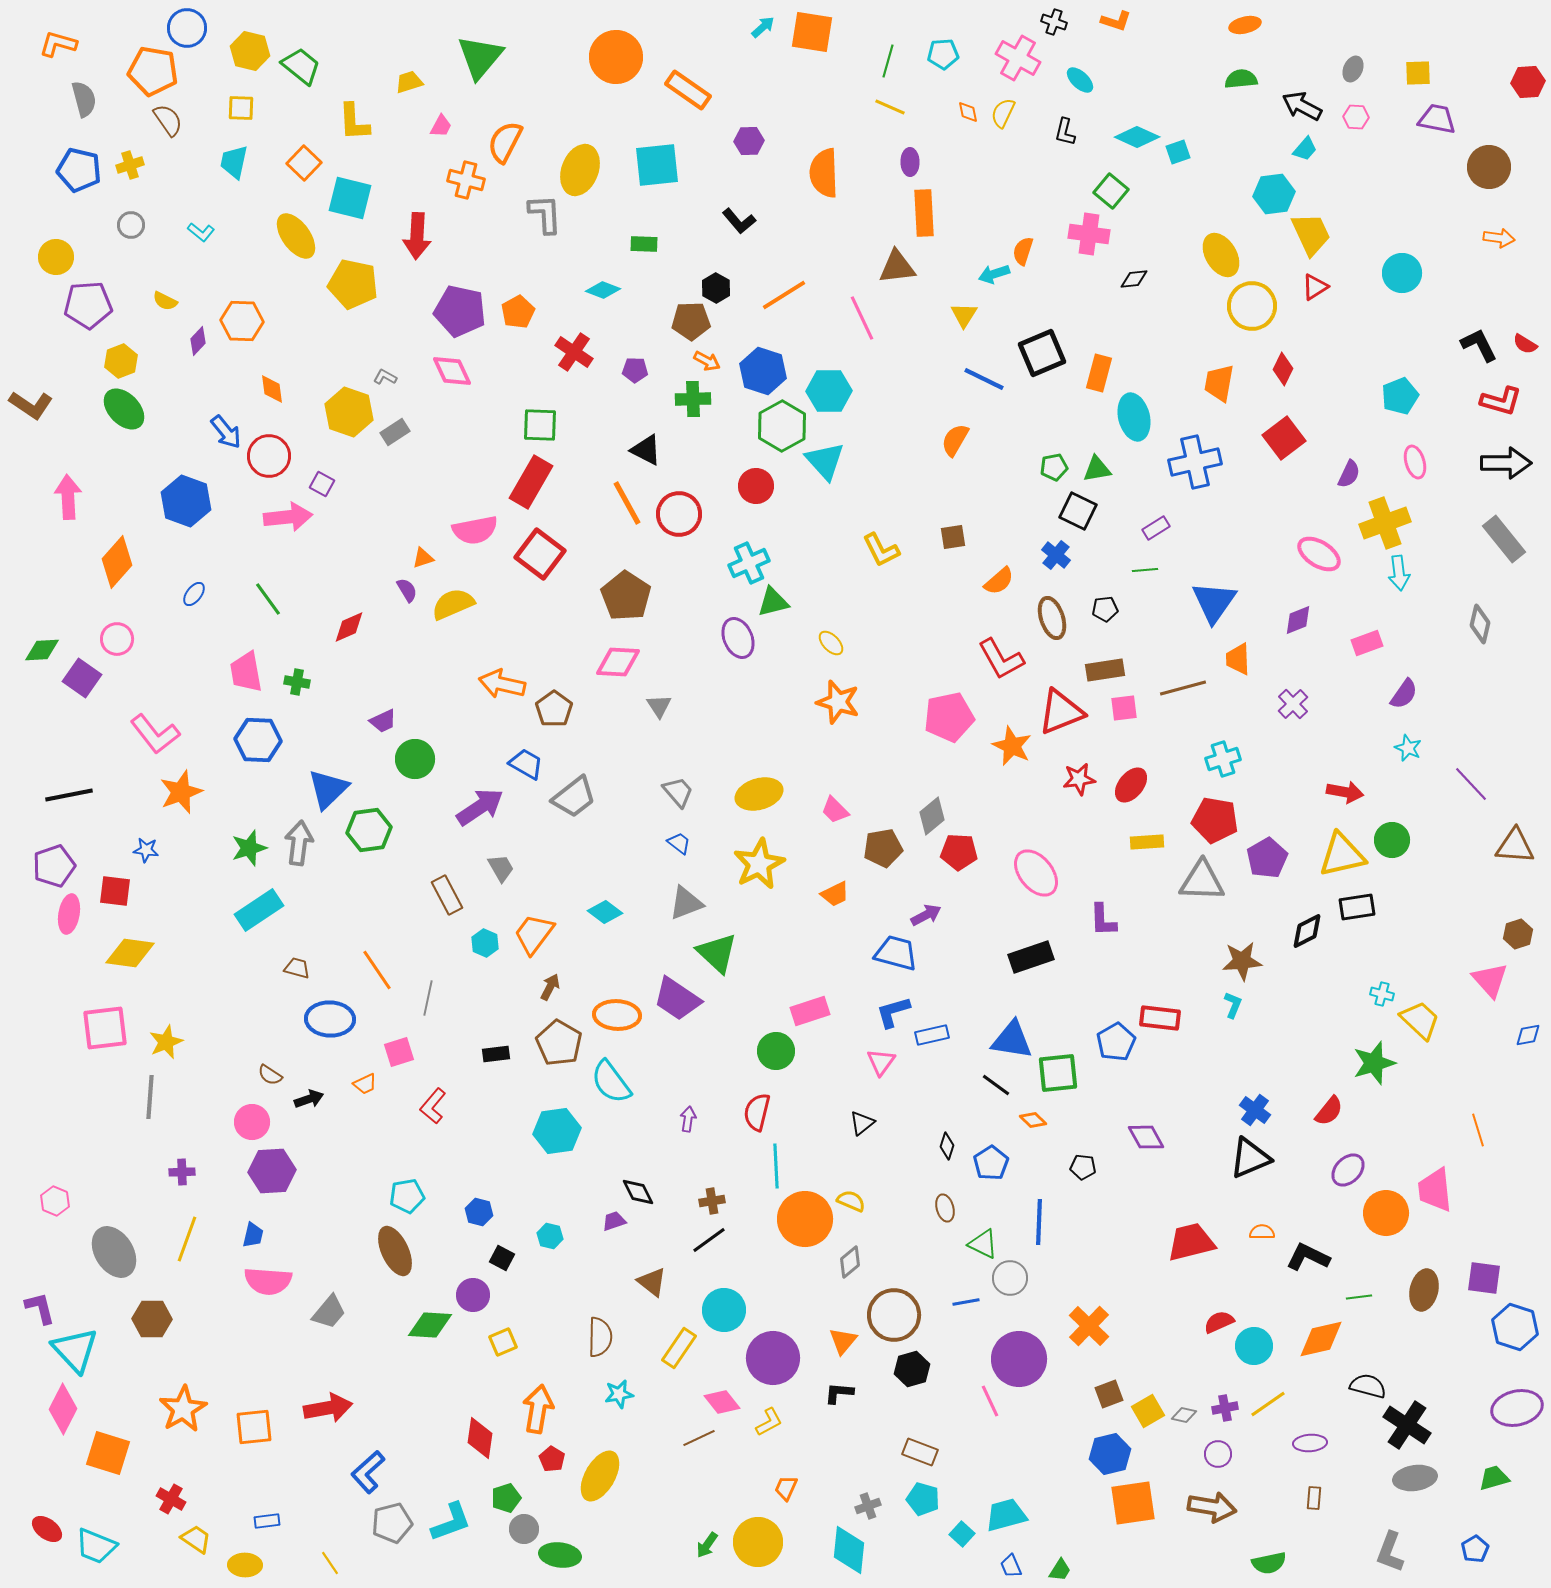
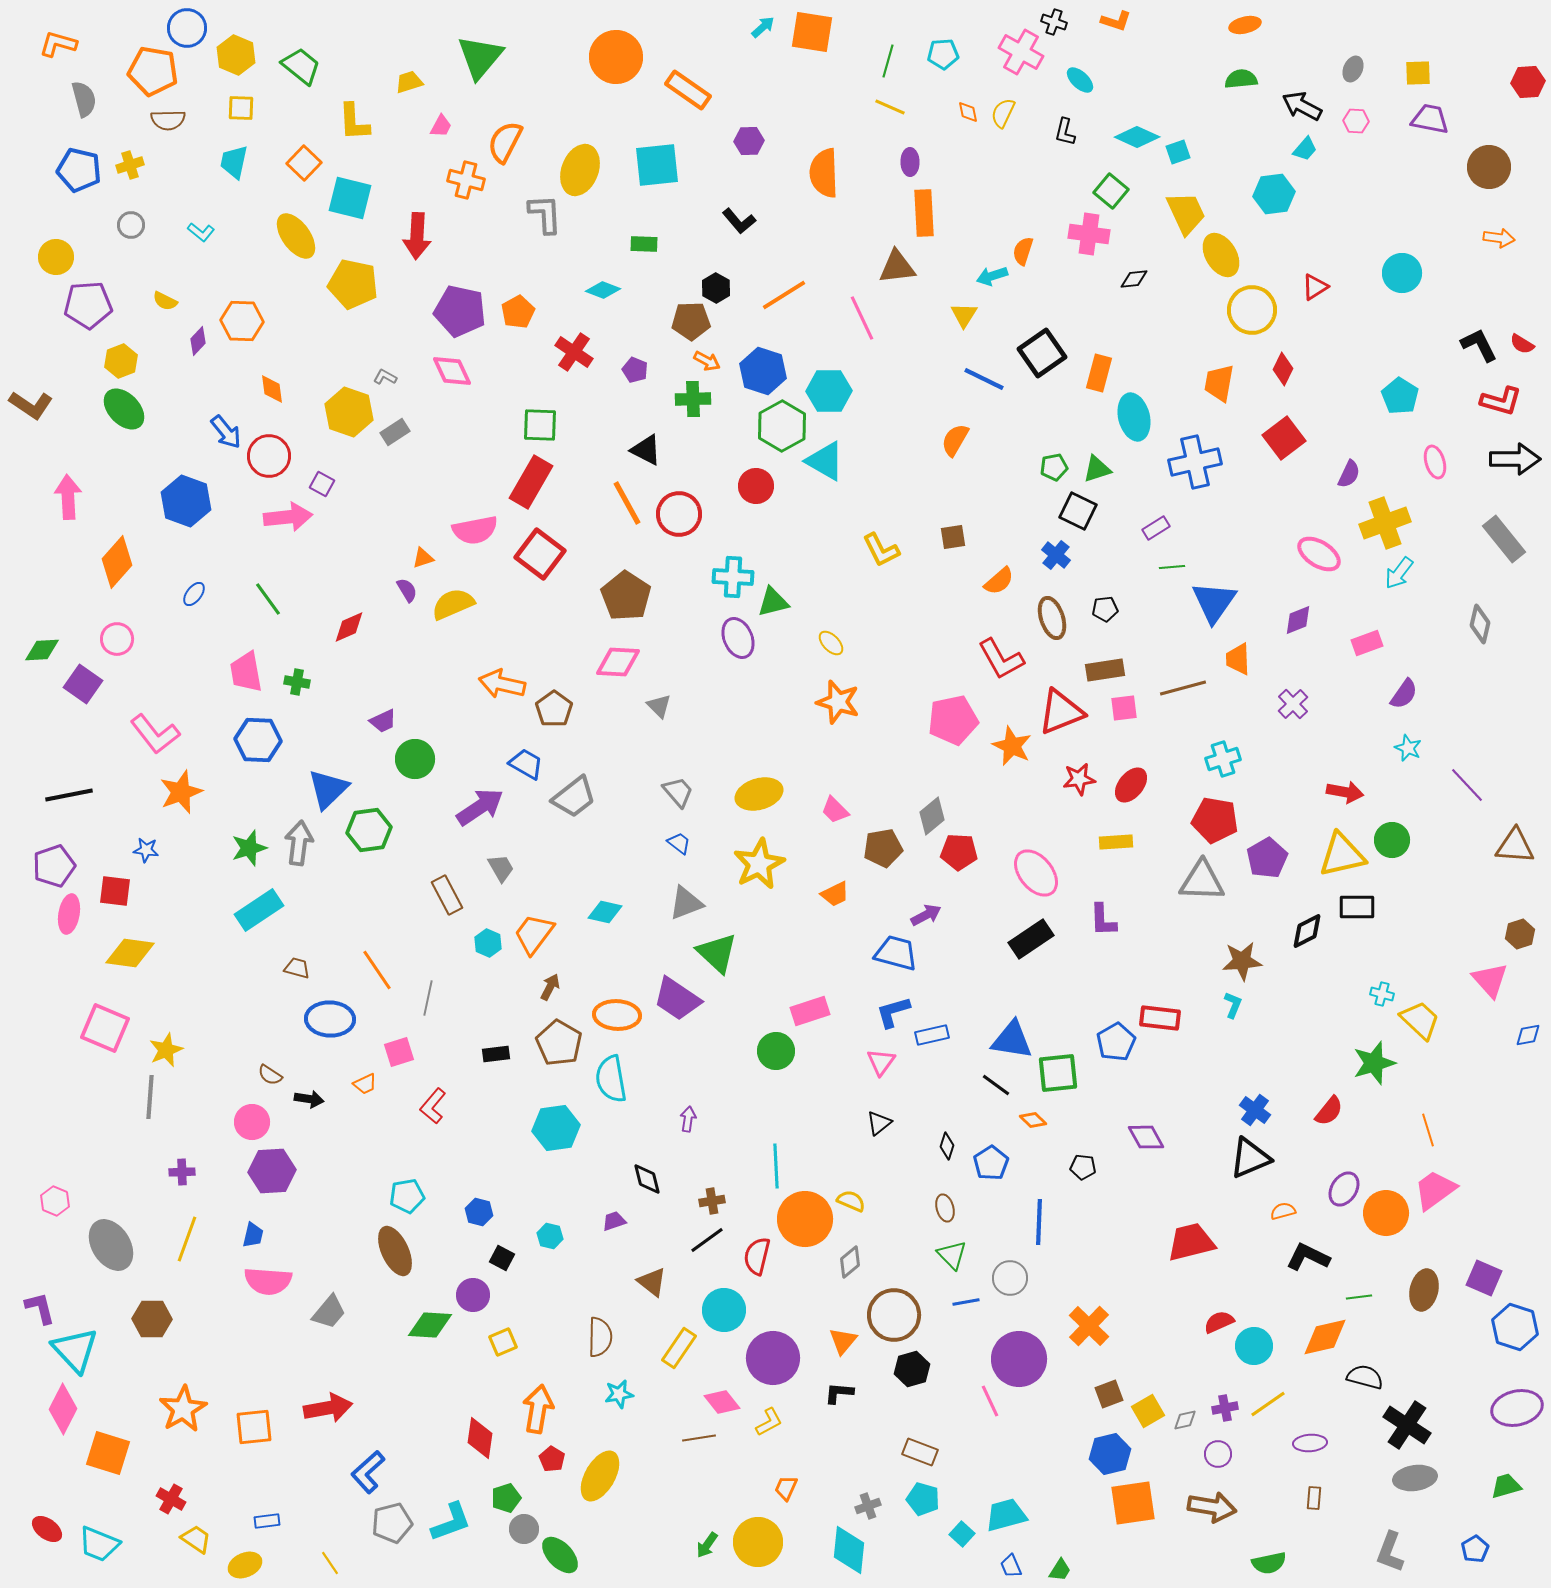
yellow hexagon at (250, 51): moved 14 px left, 4 px down; rotated 9 degrees clockwise
pink cross at (1018, 58): moved 3 px right, 6 px up
pink hexagon at (1356, 117): moved 4 px down
purple trapezoid at (1437, 119): moved 7 px left
brown semicircle at (168, 120): rotated 124 degrees clockwise
yellow trapezoid at (1311, 234): moved 125 px left, 21 px up
cyan arrow at (994, 274): moved 2 px left, 2 px down
yellow circle at (1252, 306): moved 4 px down
red semicircle at (1525, 344): moved 3 px left
black square at (1042, 353): rotated 12 degrees counterclockwise
purple pentagon at (635, 370): rotated 20 degrees clockwise
cyan pentagon at (1400, 396): rotated 18 degrees counterclockwise
cyan triangle at (825, 461): rotated 18 degrees counterclockwise
pink ellipse at (1415, 462): moved 20 px right
black arrow at (1506, 463): moved 9 px right, 4 px up
green triangle at (1097, 469): rotated 8 degrees counterclockwise
cyan cross at (749, 563): moved 16 px left, 14 px down; rotated 27 degrees clockwise
green line at (1145, 570): moved 27 px right, 3 px up
cyan arrow at (1399, 573): rotated 44 degrees clockwise
purple square at (82, 678): moved 1 px right, 6 px down
gray triangle at (659, 706): rotated 12 degrees counterclockwise
pink pentagon at (949, 717): moved 4 px right, 3 px down
purple line at (1471, 784): moved 4 px left, 1 px down
yellow rectangle at (1147, 842): moved 31 px left
black rectangle at (1357, 907): rotated 9 degrees clockwise
cyan diamond at (605, 912): rotated 24 degrees counterclockwise
brown hexagon at (1518, 934): moved 2 px right
cyan hexagon at (485, 943): moved 3 px right
black rectangle at (1031, 957): moved 18 px up; rotated 15 degrees counterclockwise
pink square at (105, 1028): rotated 30 degrees clockwise
yellow star at (166, 1042): moved 8 px down
cyan semicircle at (611, 1082): moved 3 px up; rotated 27 degrees clockwise
black arrow at (309, 1099): rotated 28 degrees clockwise
red semicircle at (757, 1112): moved 144 px down
black triangle at (862, 1123): moved 17 px right
orange line at (1478, 1130): moved 50 px left
cyan hexagon at (557, 1131): moved 1 px left, 3 px up
purple ellipse at (1348, 1170): moved 4 px left, 19 px down; rotated 12 degrees counterclockwise
pink trapezoid at (1435, 1190): rotated 60 degrees clockwise
black diamond at (638, 1192): moved 9 px right, 13 px up; rotated 12 degrees clockwise
orange semicircle at (1262, 1232): moved 21 px right, 21 px up; rotated 15 degrees counterclockwise
black line at (709, 1240): moved 2 px left
green triangle at (983, 1244): moved 31 px left, 11 px down; rotated 20 degrees clockwise
gray ellipse at (114, 1252): moved 3 px left, 7 px up
purple square at (1484, 1278): rotated 15 degrees clockwise
orange diamond at (1321, 1339): moved 4 px right, 2 px up
black semicircle at (1368, 1386): moved 3 px left, 9 px up
gray diamond at (1184, 1415): moved 1 px right, 5 px down; rotated 25 degrees counterclockwise
brown line at (699, 1438): rotated 16 degrees clockwise
green trapezoid at (1494, 1478): moved 12 px right, 8 px down
cyan trapezoid at (96, 1546): moved 3 px right, 2 px up
green ellipse at (560, 1555): rotated 39 degrees clockwise
yellow ellipse at (245, 1565): rotated 24 degrees counterclockwise
